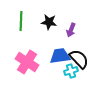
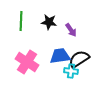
purple arrow: rotated 56 degrees counterclockwise
black semicircle: rotated 80 degrees counterclockwise
cyan cross: rotated 24 degrees clockwise
